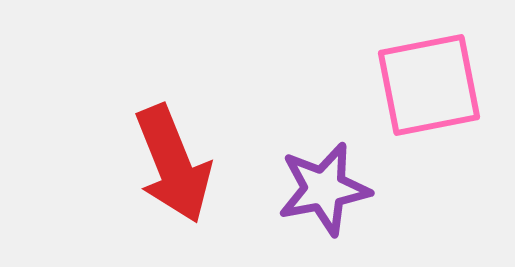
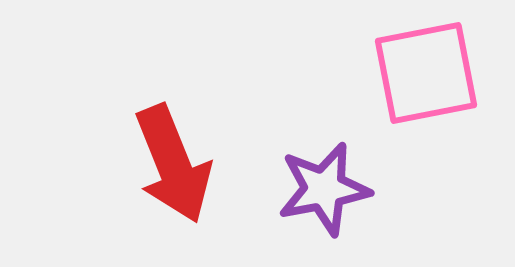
pink square: moved 3 px left, 12 px up
